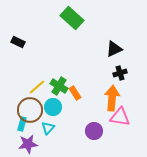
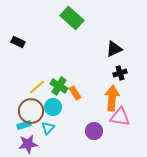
brown circle: moved 1 px right, 1 px down
cyan rectangle: moved 2 px right, 1 px down; rotated 56 degrees clockwise
